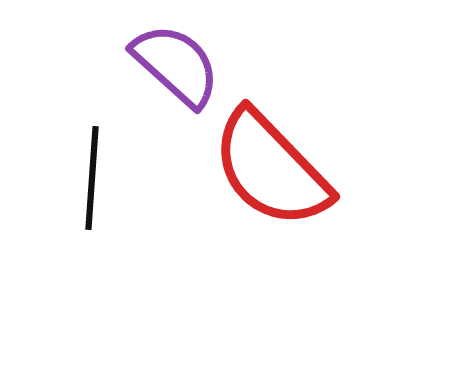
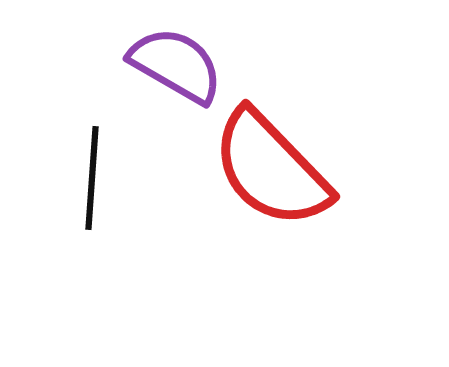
purple semicircle: rotated 12 degrees counterclockwise
